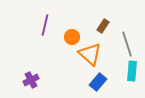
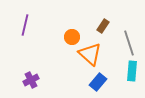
purple line: moved 20 px left
gray line: moved 2 px right, 1 px up
